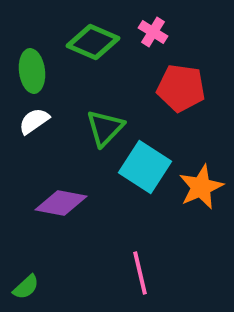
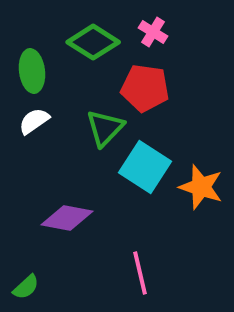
green diamond: rotated 9 degrees clockwise
red pentagon: moved 36 px left
orange star: rotated 30 degrees counterclockwise
purple diamond: moved 6 px right, 15 px down
